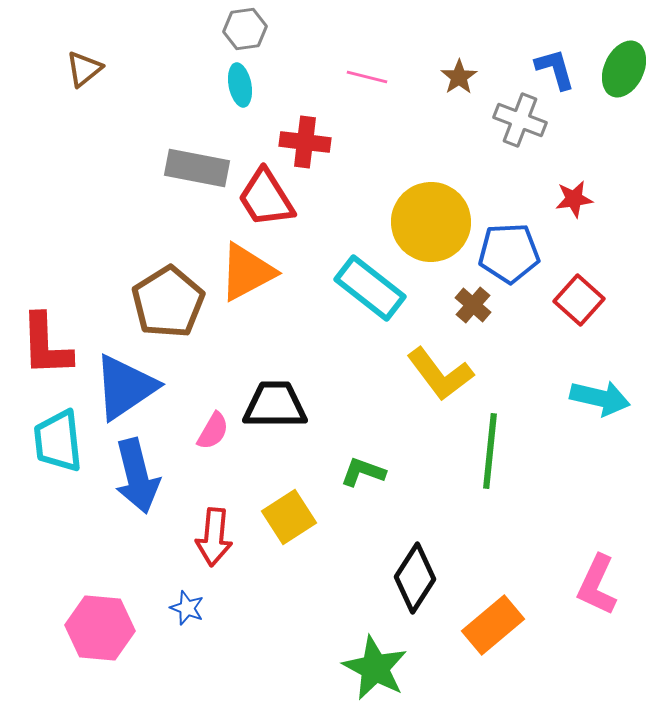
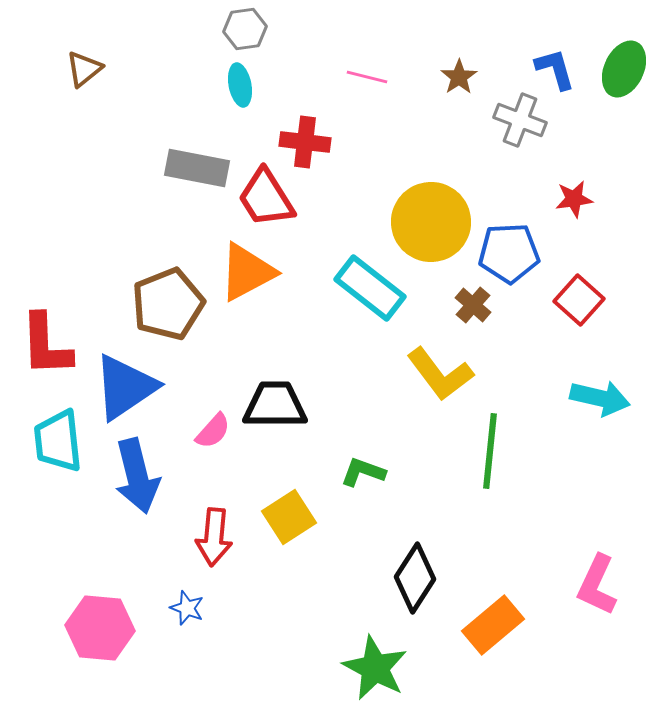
brown pentagon: moved 2 px down; rotated 10 degrees clockwise
pink semicircle: rotated 12 degrees clockwise
